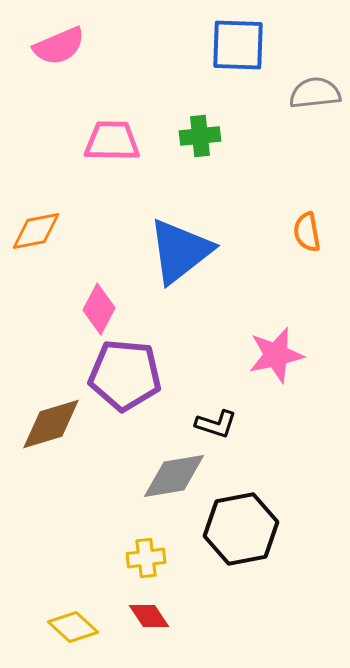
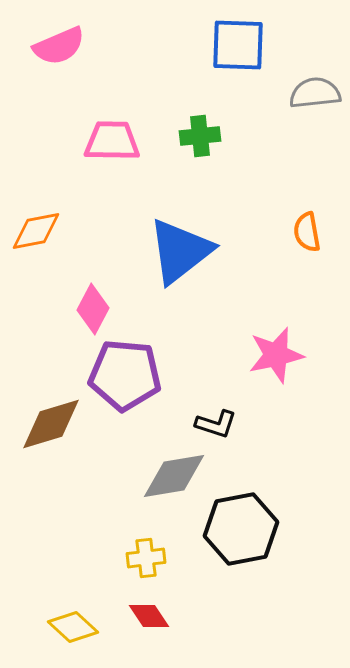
pink diamond: moved 6 px left
